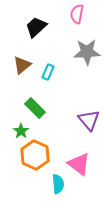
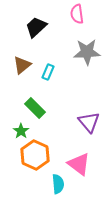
pink semicircle: rotated 18 degrees counterclockwise
purple triangle: moved 2 px down
